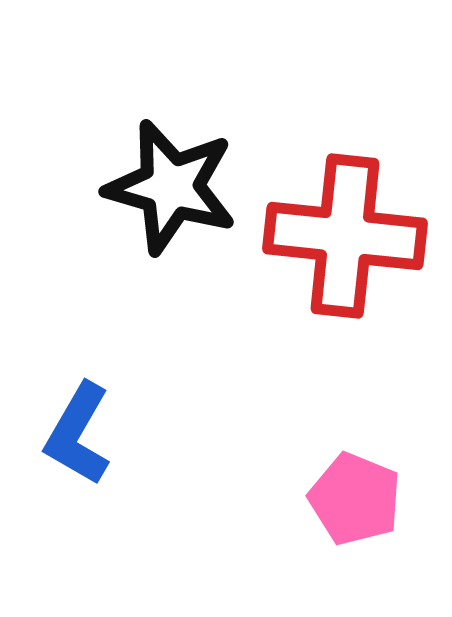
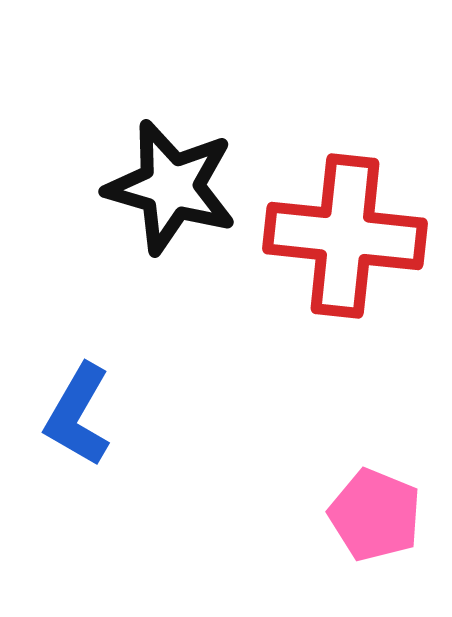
blue L-shape: moved 19 px up
pink pentagon: moved 20 px right, 16 px down
